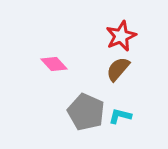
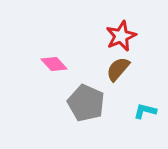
gray pentagon: moved 9 px up
cyan L-shape: moved 25 px right, 5 px up
